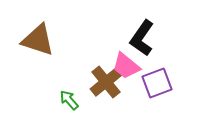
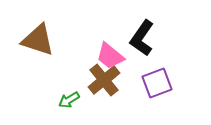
pink trapezoid: moved 16 px left, 10 px up
brown cross: moved 2 px left, 2 px up
green arrow: rotated 80 degrees counterclockwise
